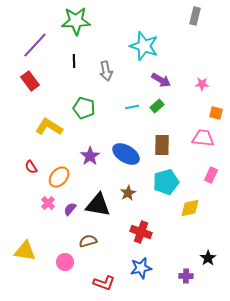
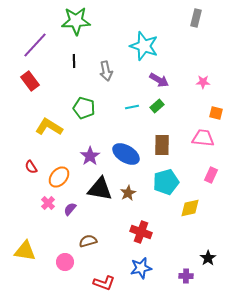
gray rectangle: moved 1 px right, 2 px down
purple arrow: moved 2 px left
pink star: moved 1 px right, 2 px up
black triangle: moved 2 px right, 16 px up
